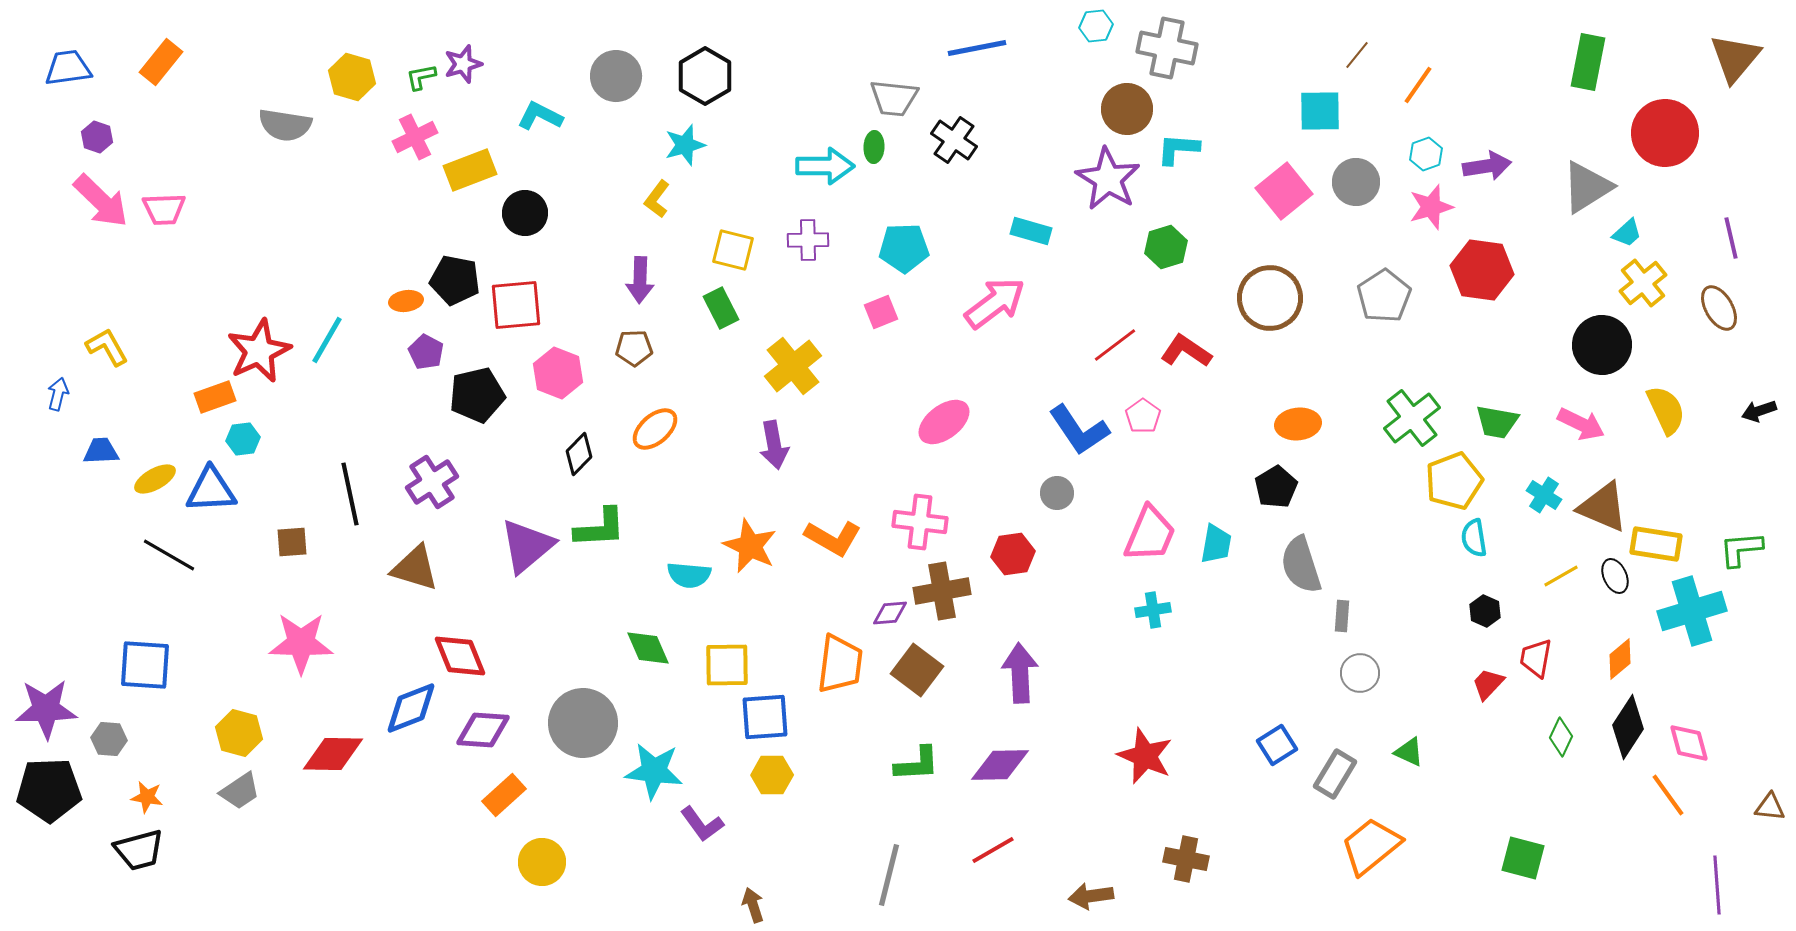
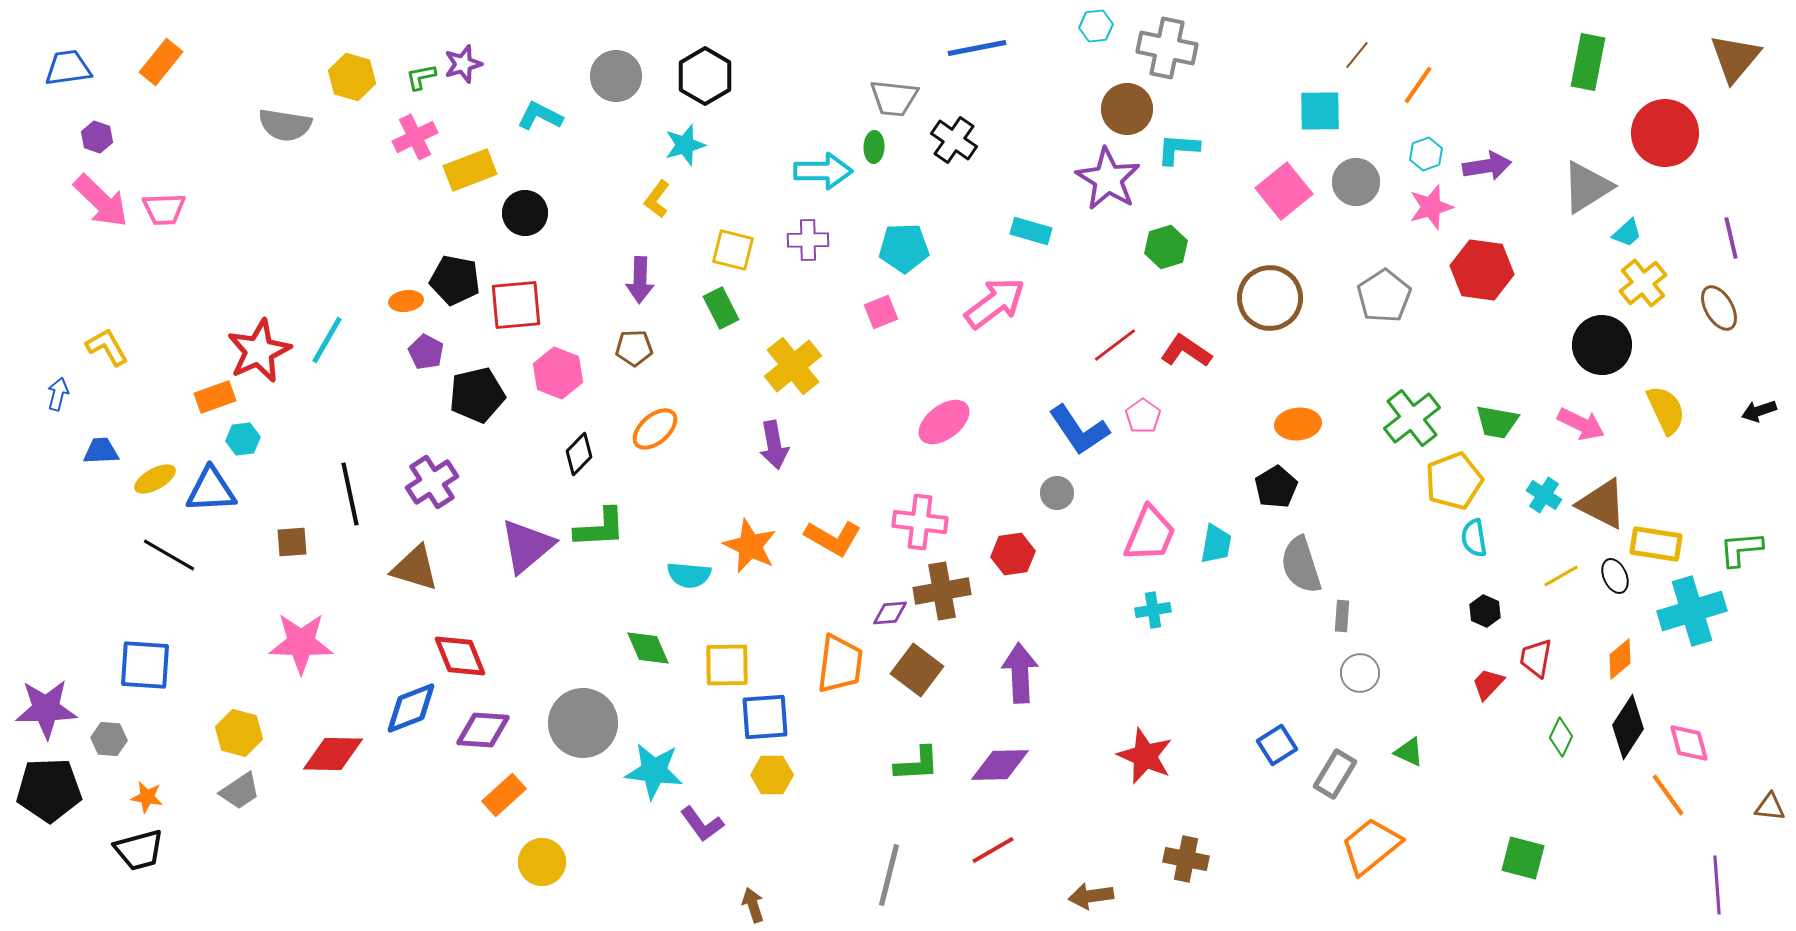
cyan arrow at (825, 166): moved 2 px left, 5 px down
brown triangle at (1603, 507): moved 1 px left, 3 px up; rotated 4 degrees clockwise
